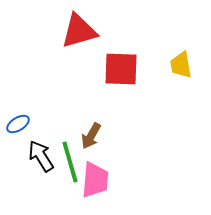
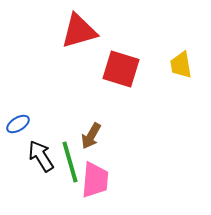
red square: rotated 15 degrees clockwise
